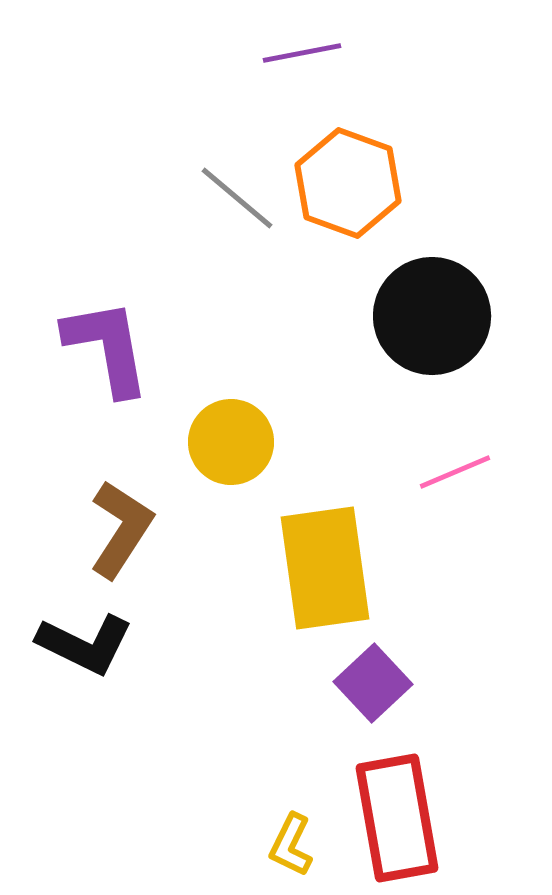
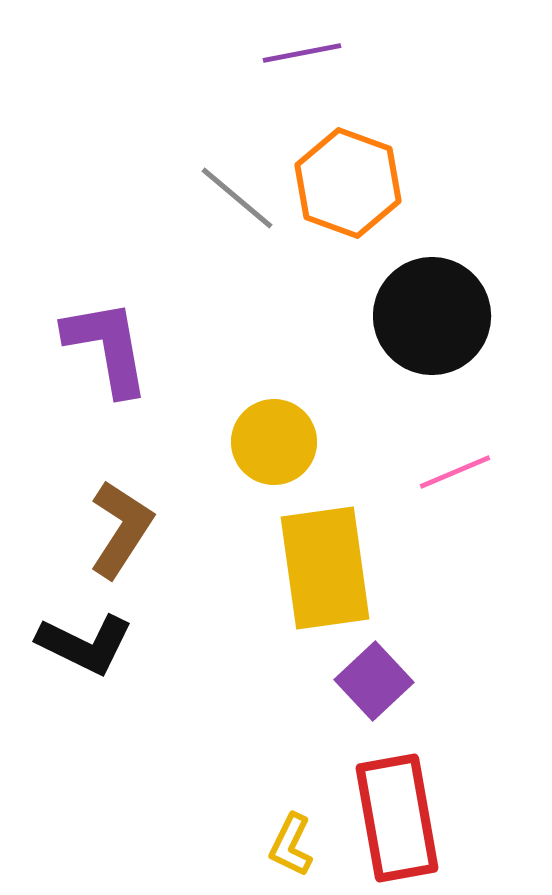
yellow circle: moved 43 px right
purple square: moved 1 px right, 2 px up
